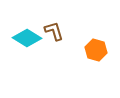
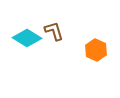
orange hexagon: rotated 10 degrees clockwise
